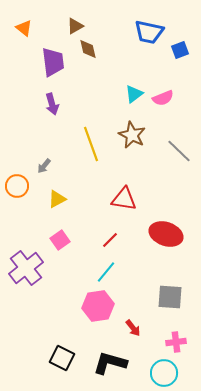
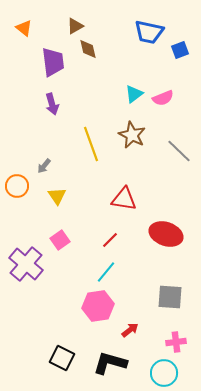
yellow triangle: moved 3 px up; rotated 36 degrees counterclockwise
purple cross: moved 4 px up; rotated 12 degrees counterclockwise
red arrow: moved 3 px left, 2 px down; rotated 90 degrees counterclockwise
